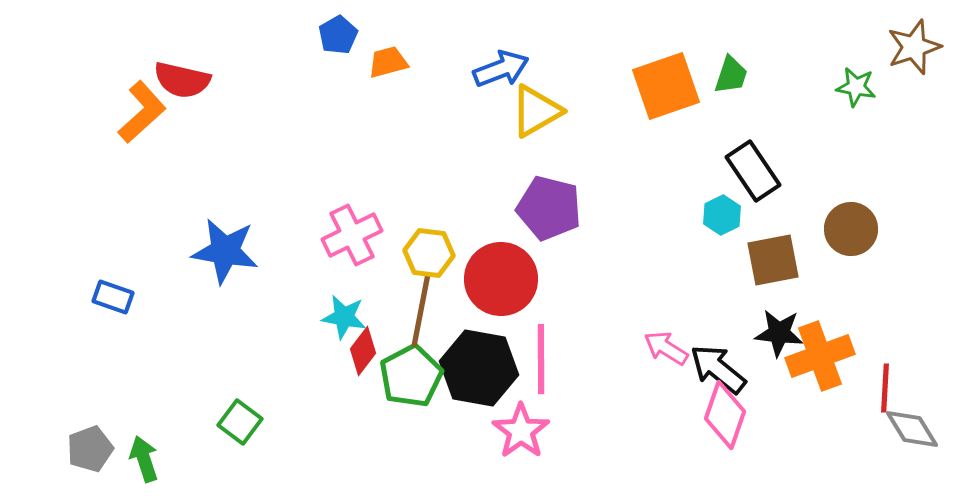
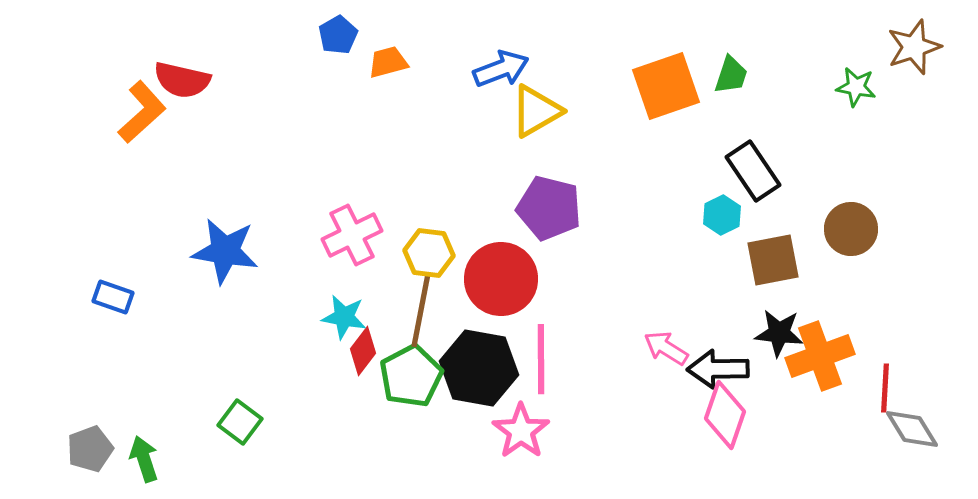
black arrow: rotated 40 degrees counterclockwise
